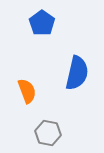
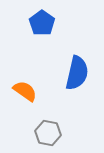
orange semicircle: moved 2 px left; rotated 35 degrees counterclockwise
